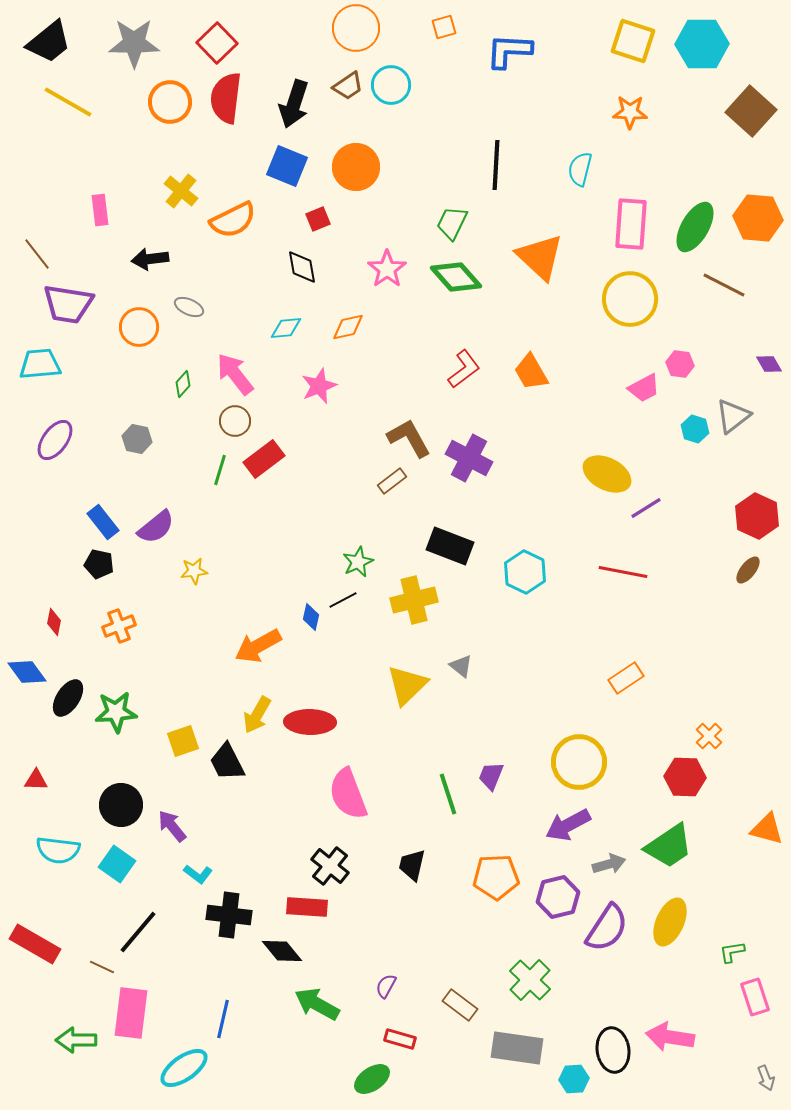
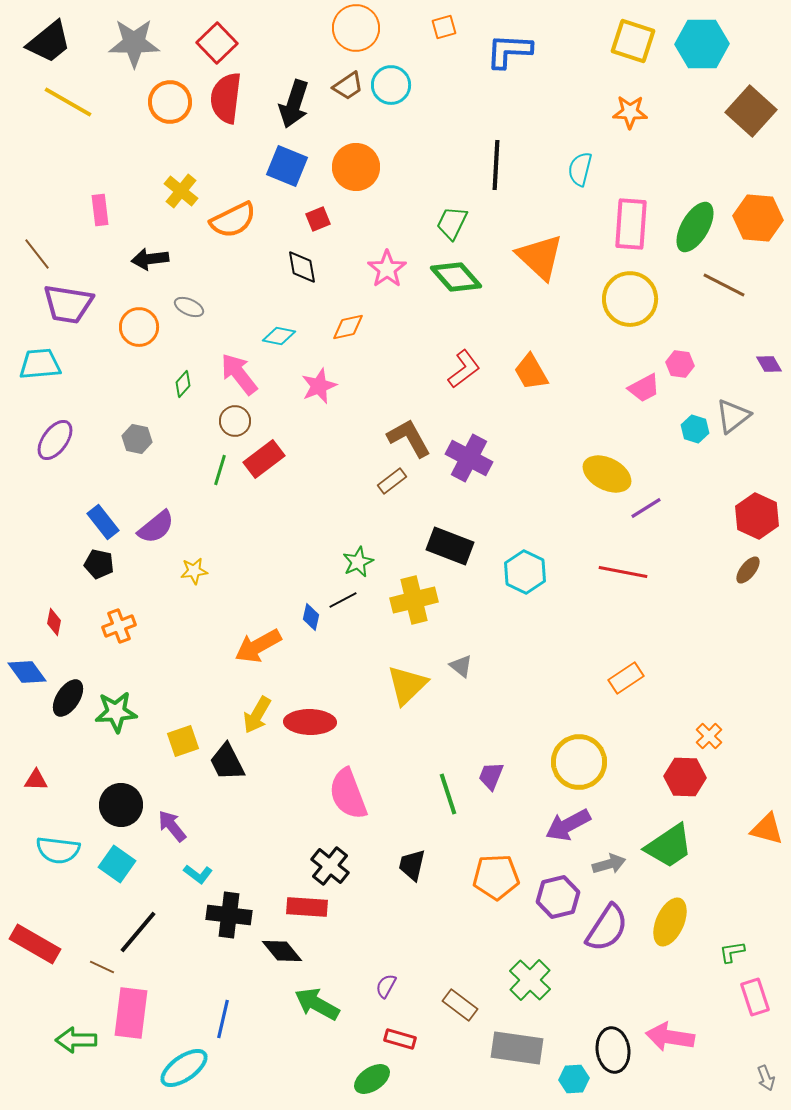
cyan diamond at (286, 328): moved 7 px left, 8 px down; rotated 16 degrees clockwise
pink arrow at (235, 374): moved 4 px right
